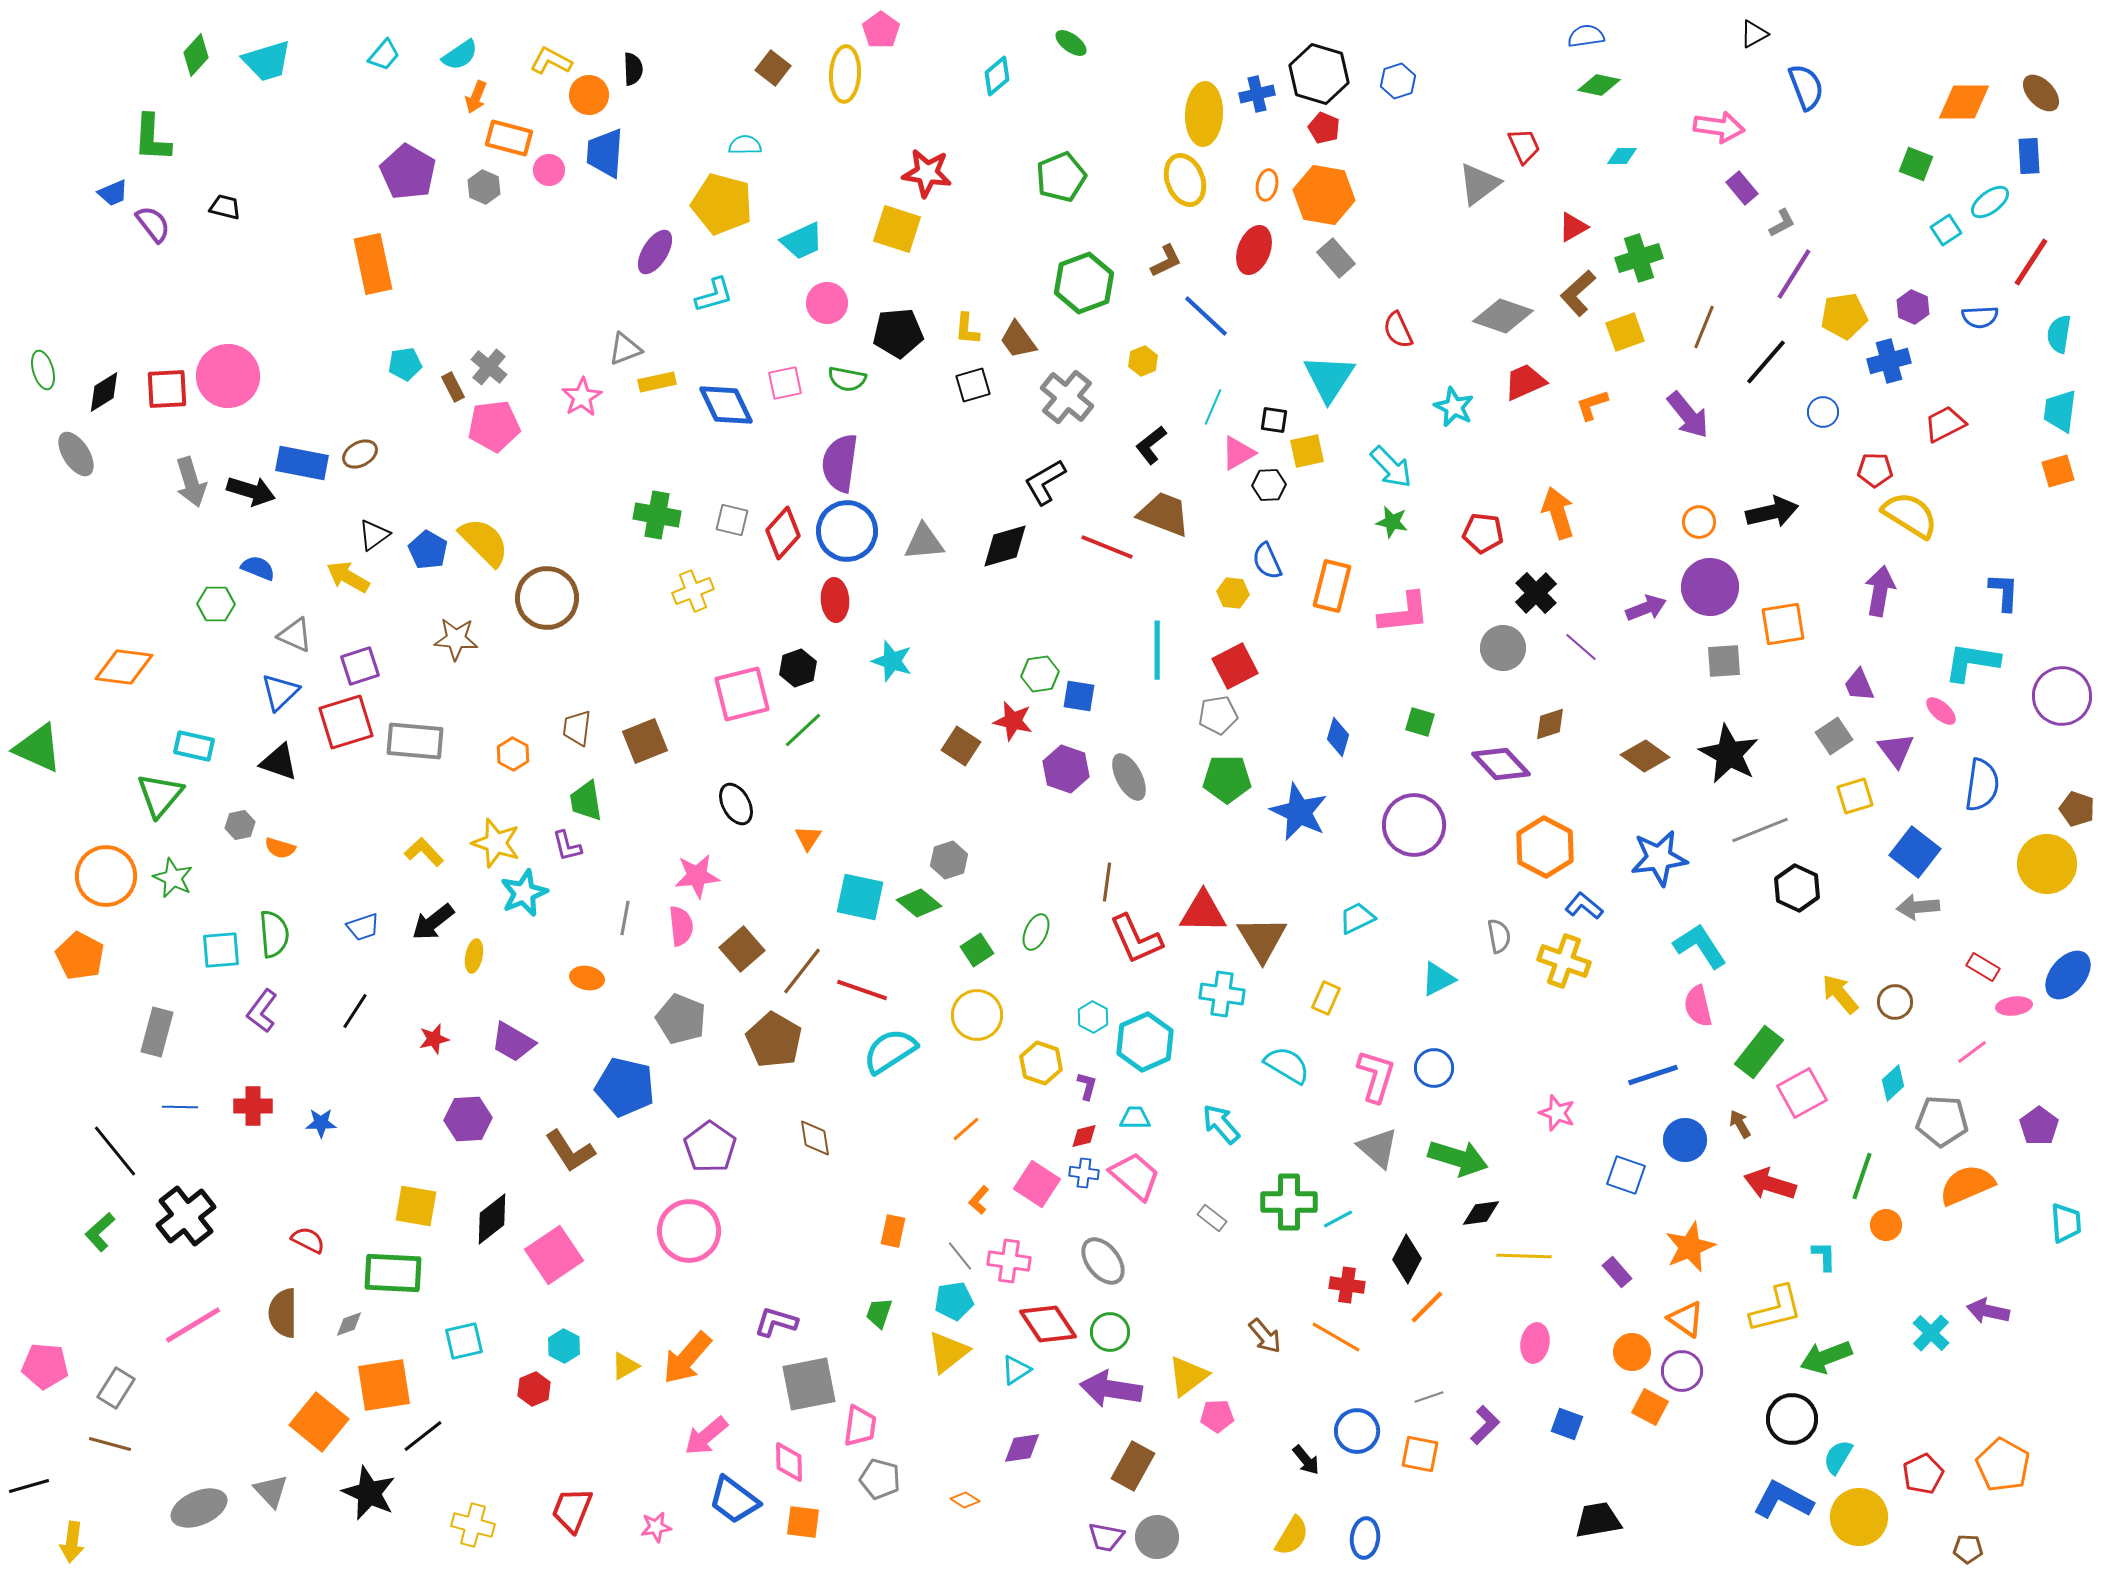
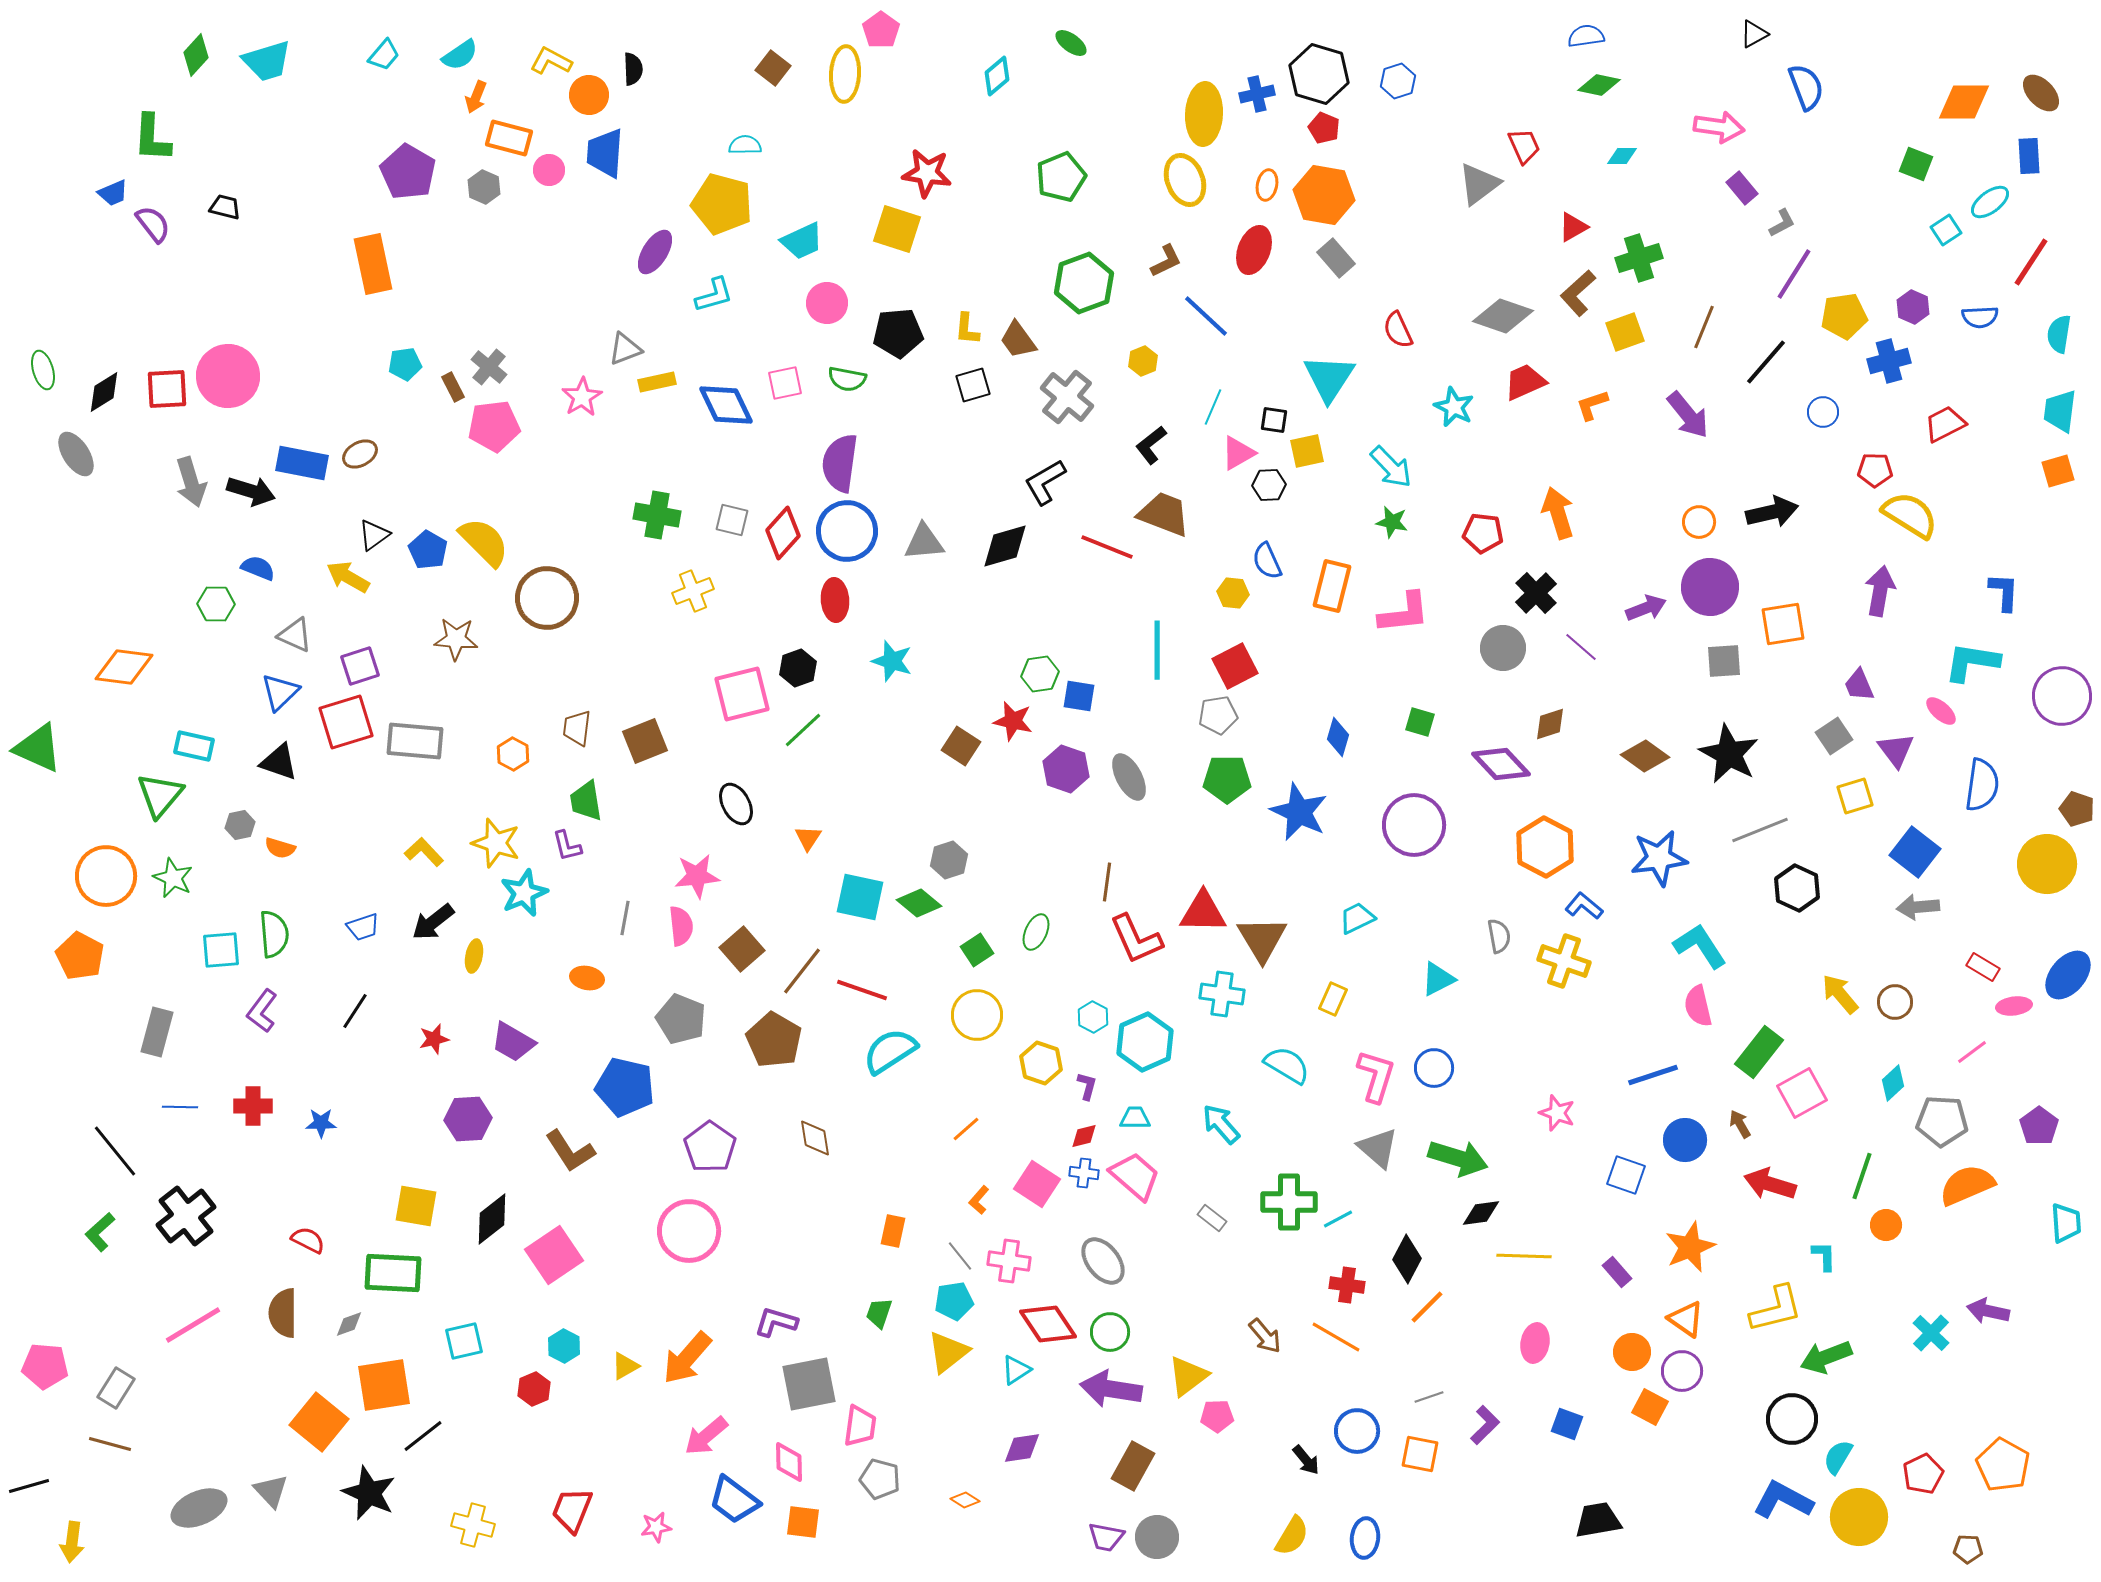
yellow rectangle at (1326, 998): moved 7 px right, 1 px down
